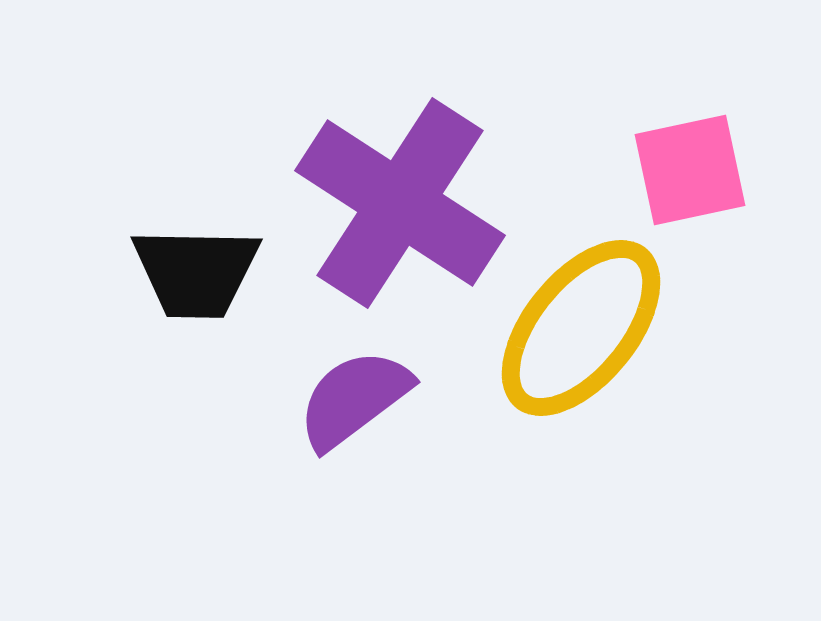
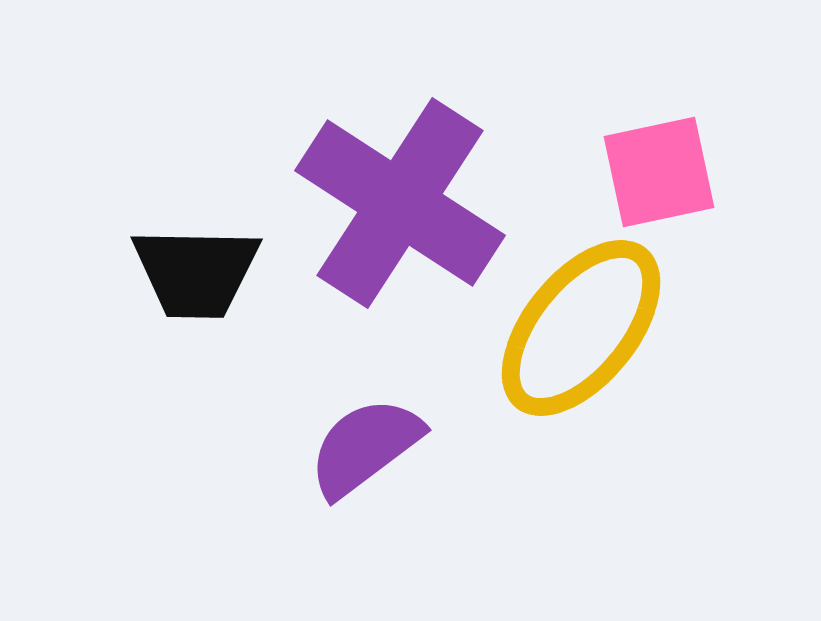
pink square: moved 31 px left, 2 px down
purple semicircle: moved 11 px right, 48 px down
